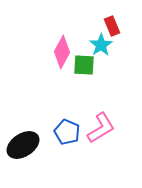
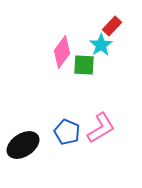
red rectangle: rotated 66 degrees clockwise
pink diamond: rotated 8 degrees clockwise
